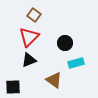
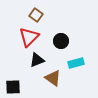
brown square: moved 2 px right
black circle: moved 4 px left, 2 px up
black triangle: moved 8 px right
brown triangle: moved 1 px left, 2 px up
